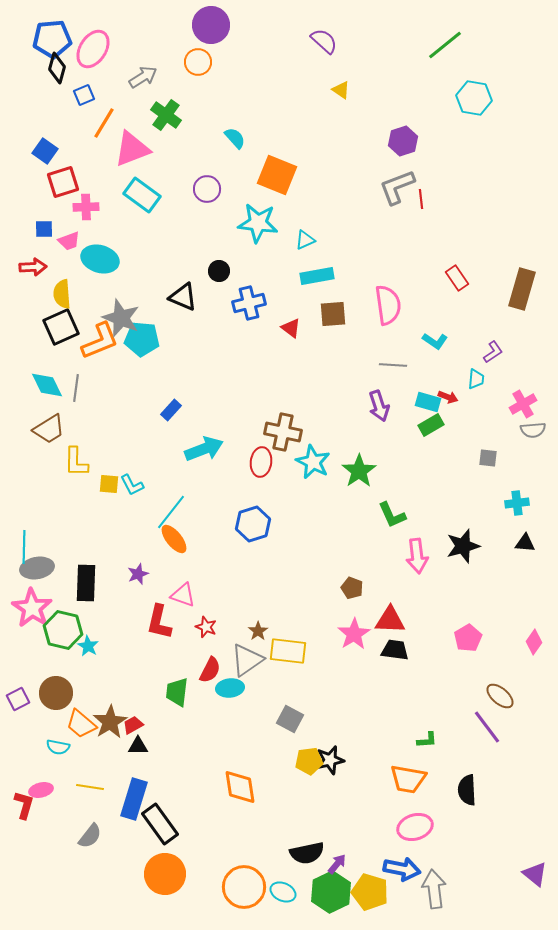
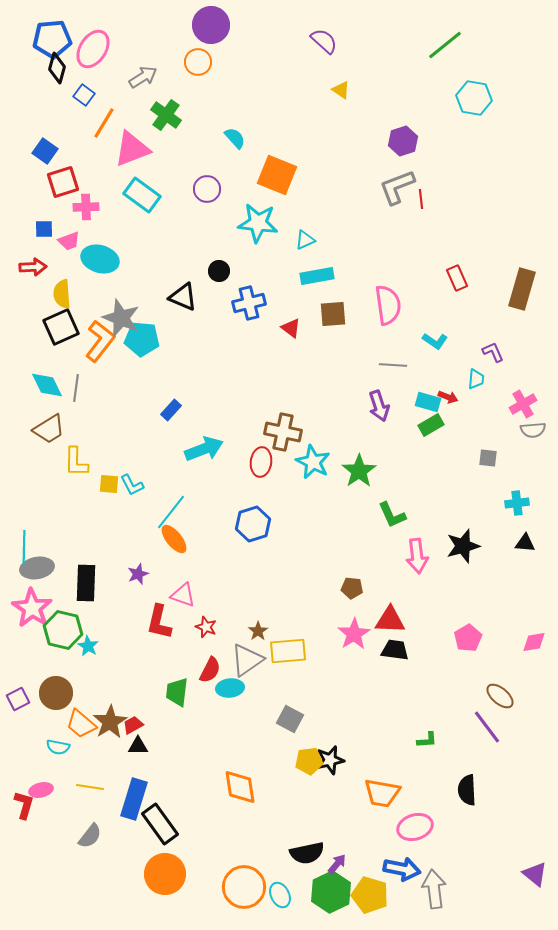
blue square at (84, 95): rotated 30 degrees counterclockwise
red rectangle at (457, 278): rotated 10 degrees clockwise
orange L-shape at (100, 341): rotated 30 degrees counterclockwise
purple L-shape at (493, 352): rotated 80 degrees counterclockwise
brown pentagon at (352, 588): rotated 15 degrees counterclockwise
pink diamond at (534, 642): rotated 45 degrees clockwise
yellow rectangle at (288, 651): rotated 12 degrees counterclockwise
orange trapezoid at (408, 779): moved 26 px left, 14 px down
cyan ellipse at (283, 892): moved 3 px left, 3 px down; rotated 40 degrees clockwise
yellow pentagon at (370, 892): moved 3 px down
